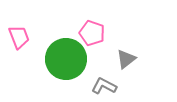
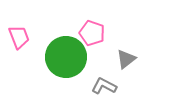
green circle: moved 2 px up
